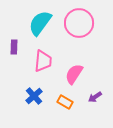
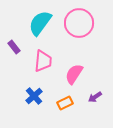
purple rectangle: rotated 40 degrees counterclockwise
orange rectangle: moved 1 px down; rotated 56 degrees counterclockwise
